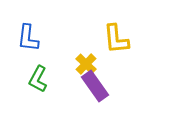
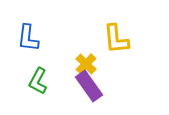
green L-shape: moved 2 px down
purple rectangle: moved 6 px left
